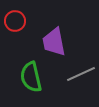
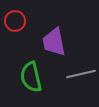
gray line: rotated 12 degrees clockwise
